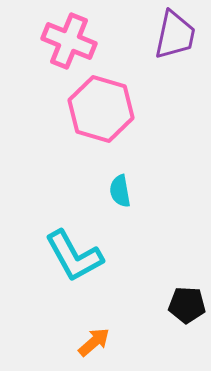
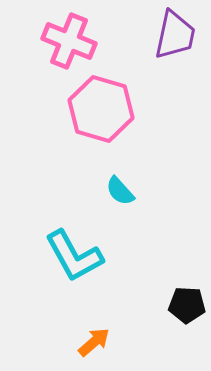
cyan semicircle: rotated 32 degrees counterclockwise
